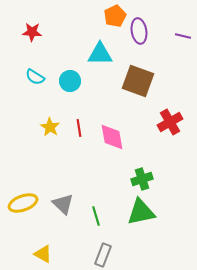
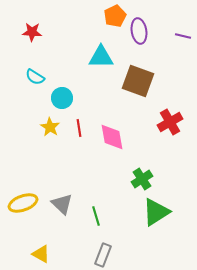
cyan triangle: moved 1 px right, 3 px down
cyan circle: moved 8 px left, 17 px down
green cross: rotated 15 degrees counterclockwise
gray triangle: moved 1 px left
green triangle: moved 15 px right; rotated 20 degrees counterclockwise
yellow triangle: moved 2 px left
